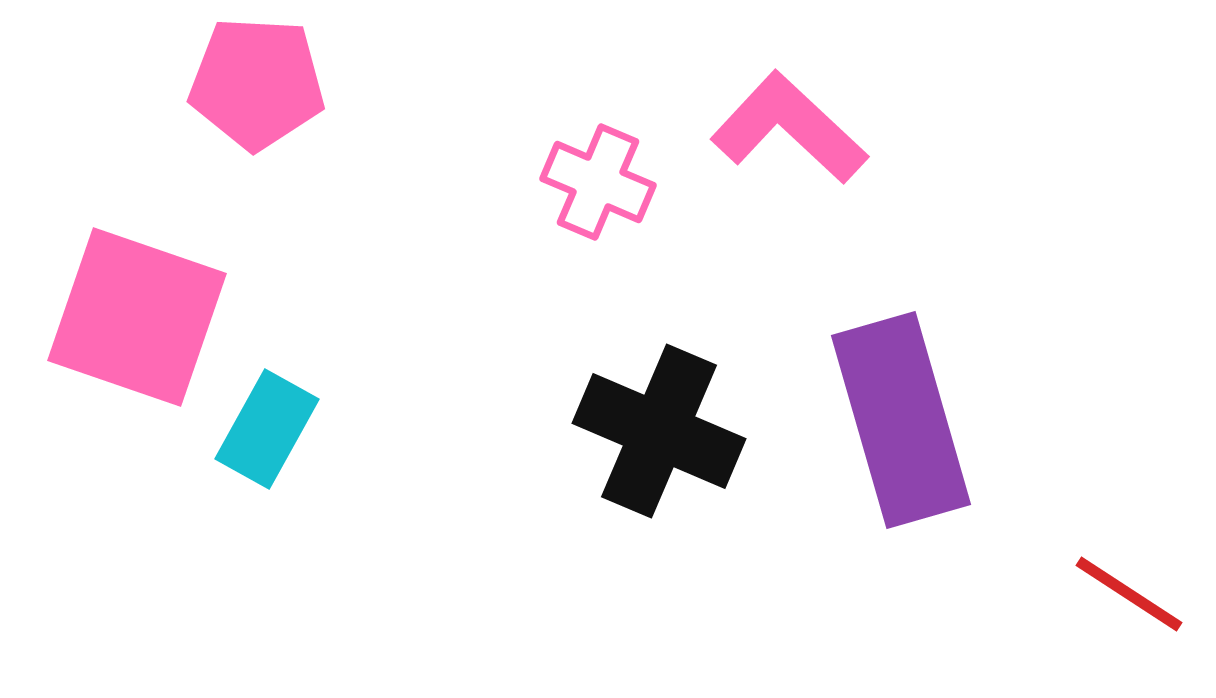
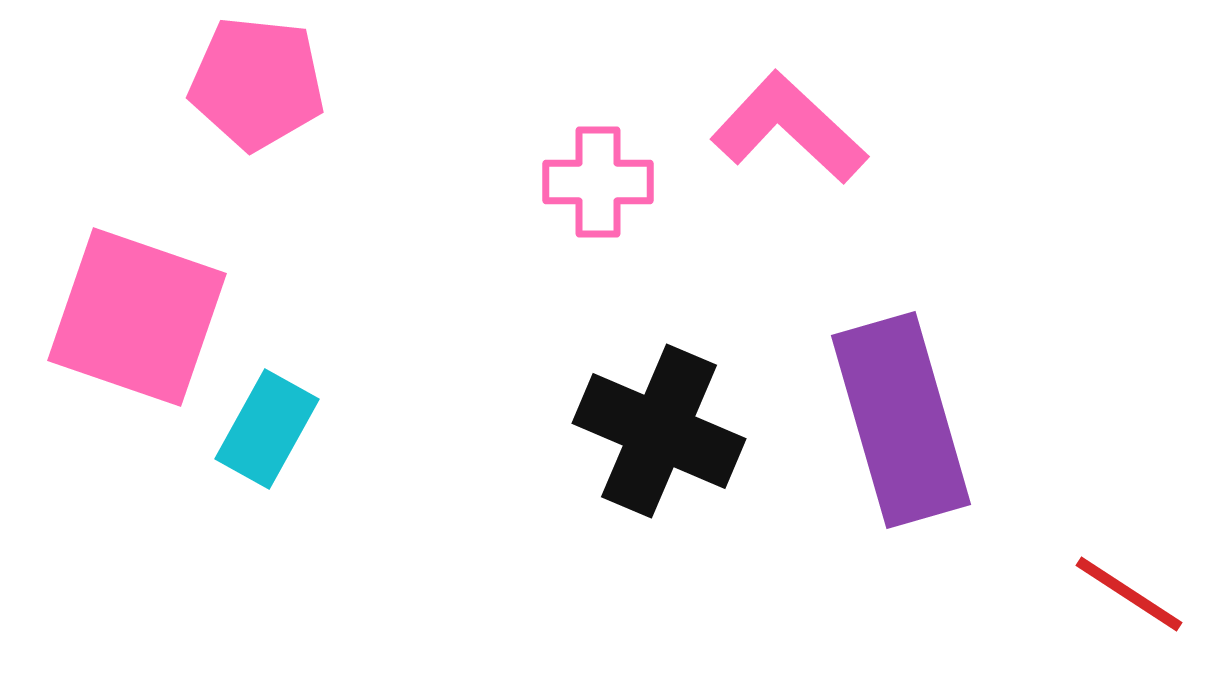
pink pentagon: rotated 3 degrees clockwise
pink cross: rotated 23 degrees counterclockwise
